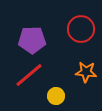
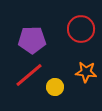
yellow circle: moved 1 px left, 9 px up
